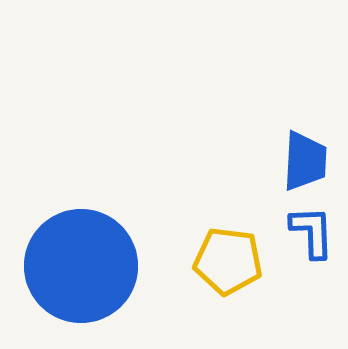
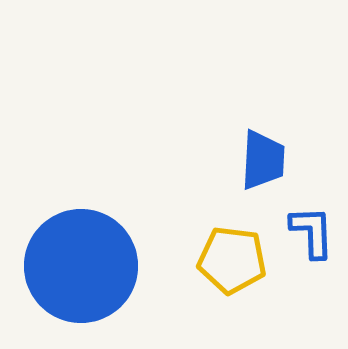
blue trapezoid: moved 42 px left, 1 px up
yellow pentagon: moved 4 px right, 1 px up
